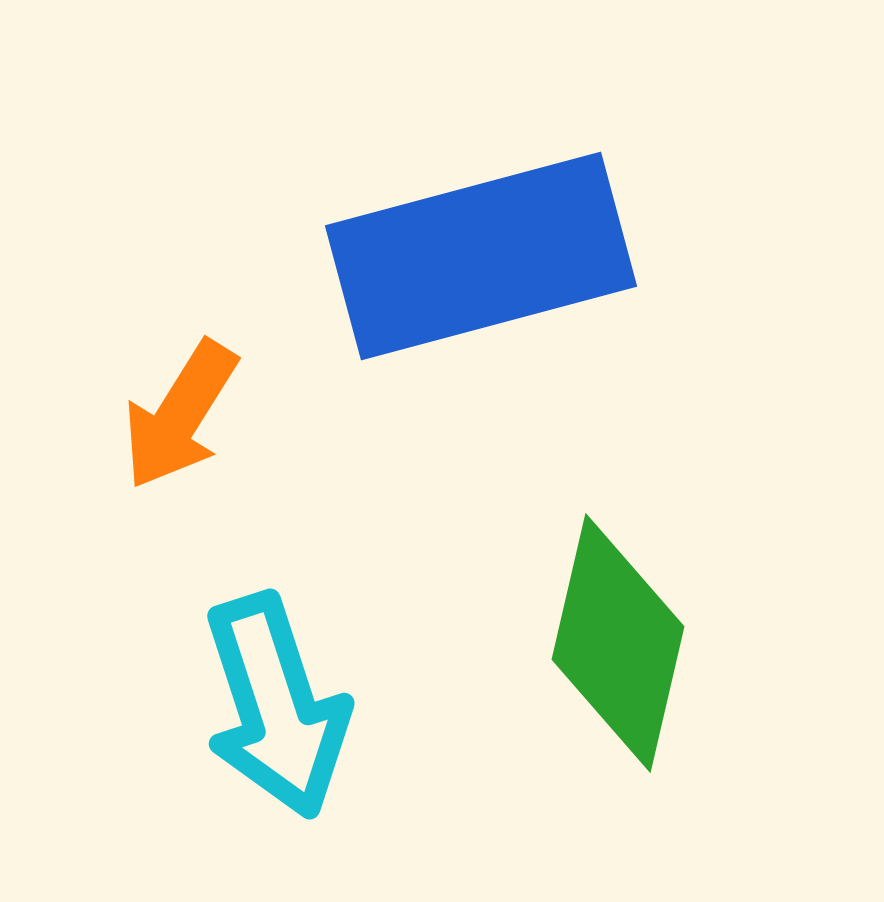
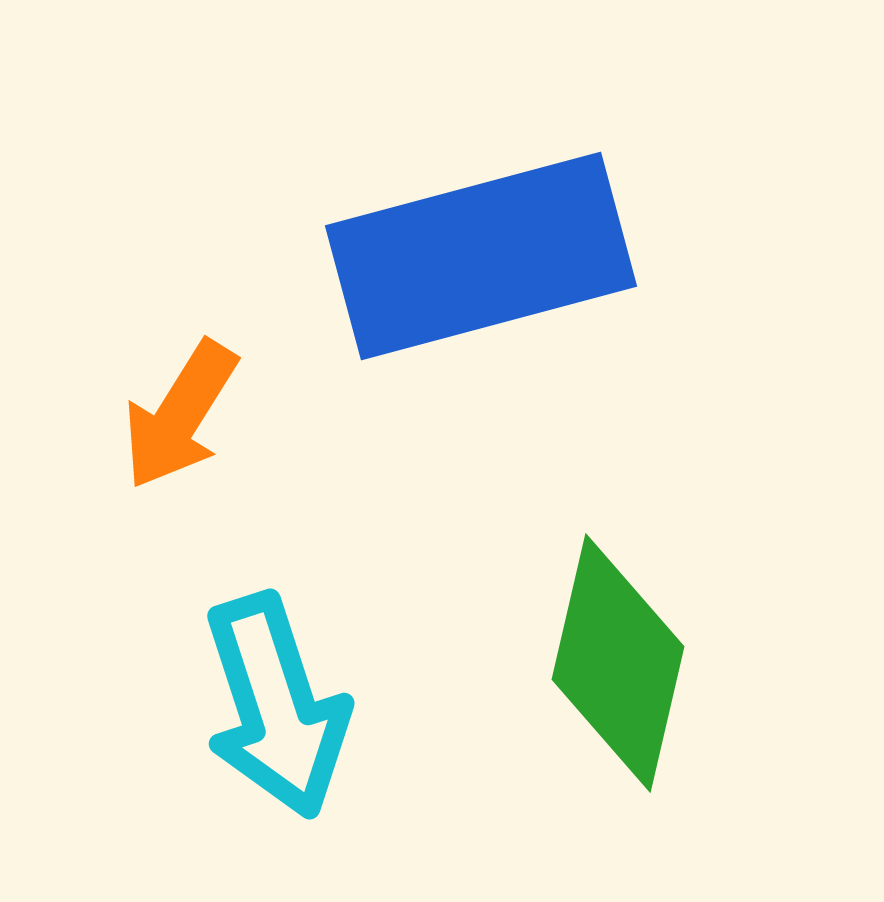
green diamond: moved 20 px down
